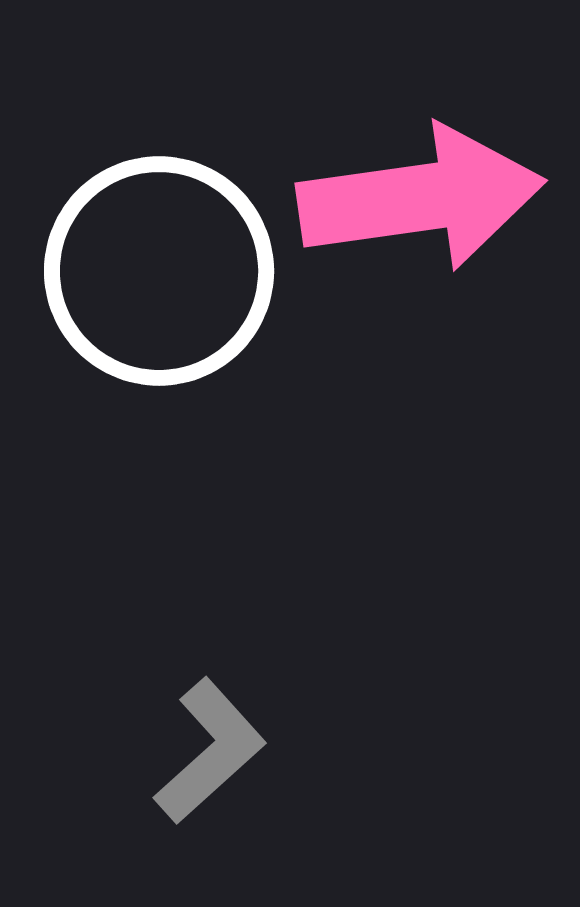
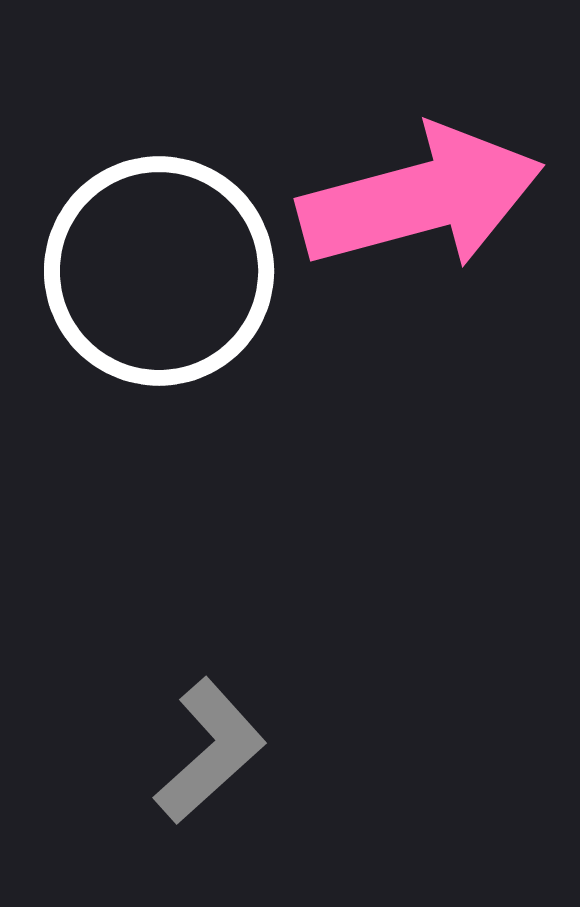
pink arrow: rotated 7 degrees counterclockwise
